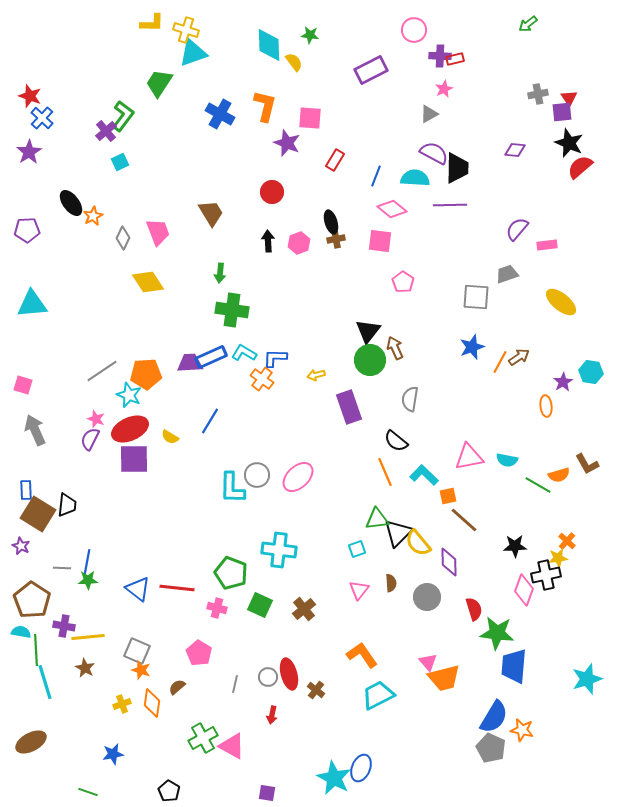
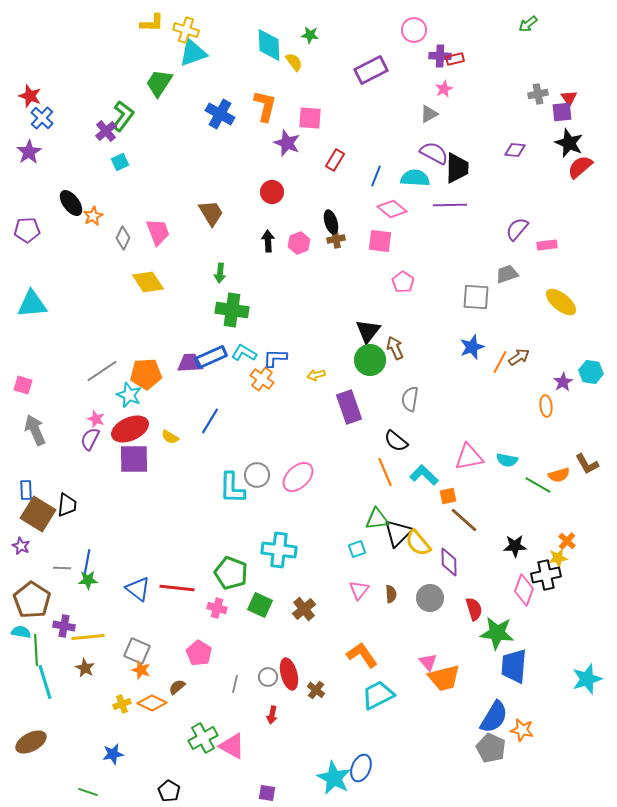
brown semicircle at (391, 583): moved 11 px down
gray circle at (427, 597): moved 3 px right, 1 px down
orange diamond at (152, 703): rotated 72 degrees counterclockwise
